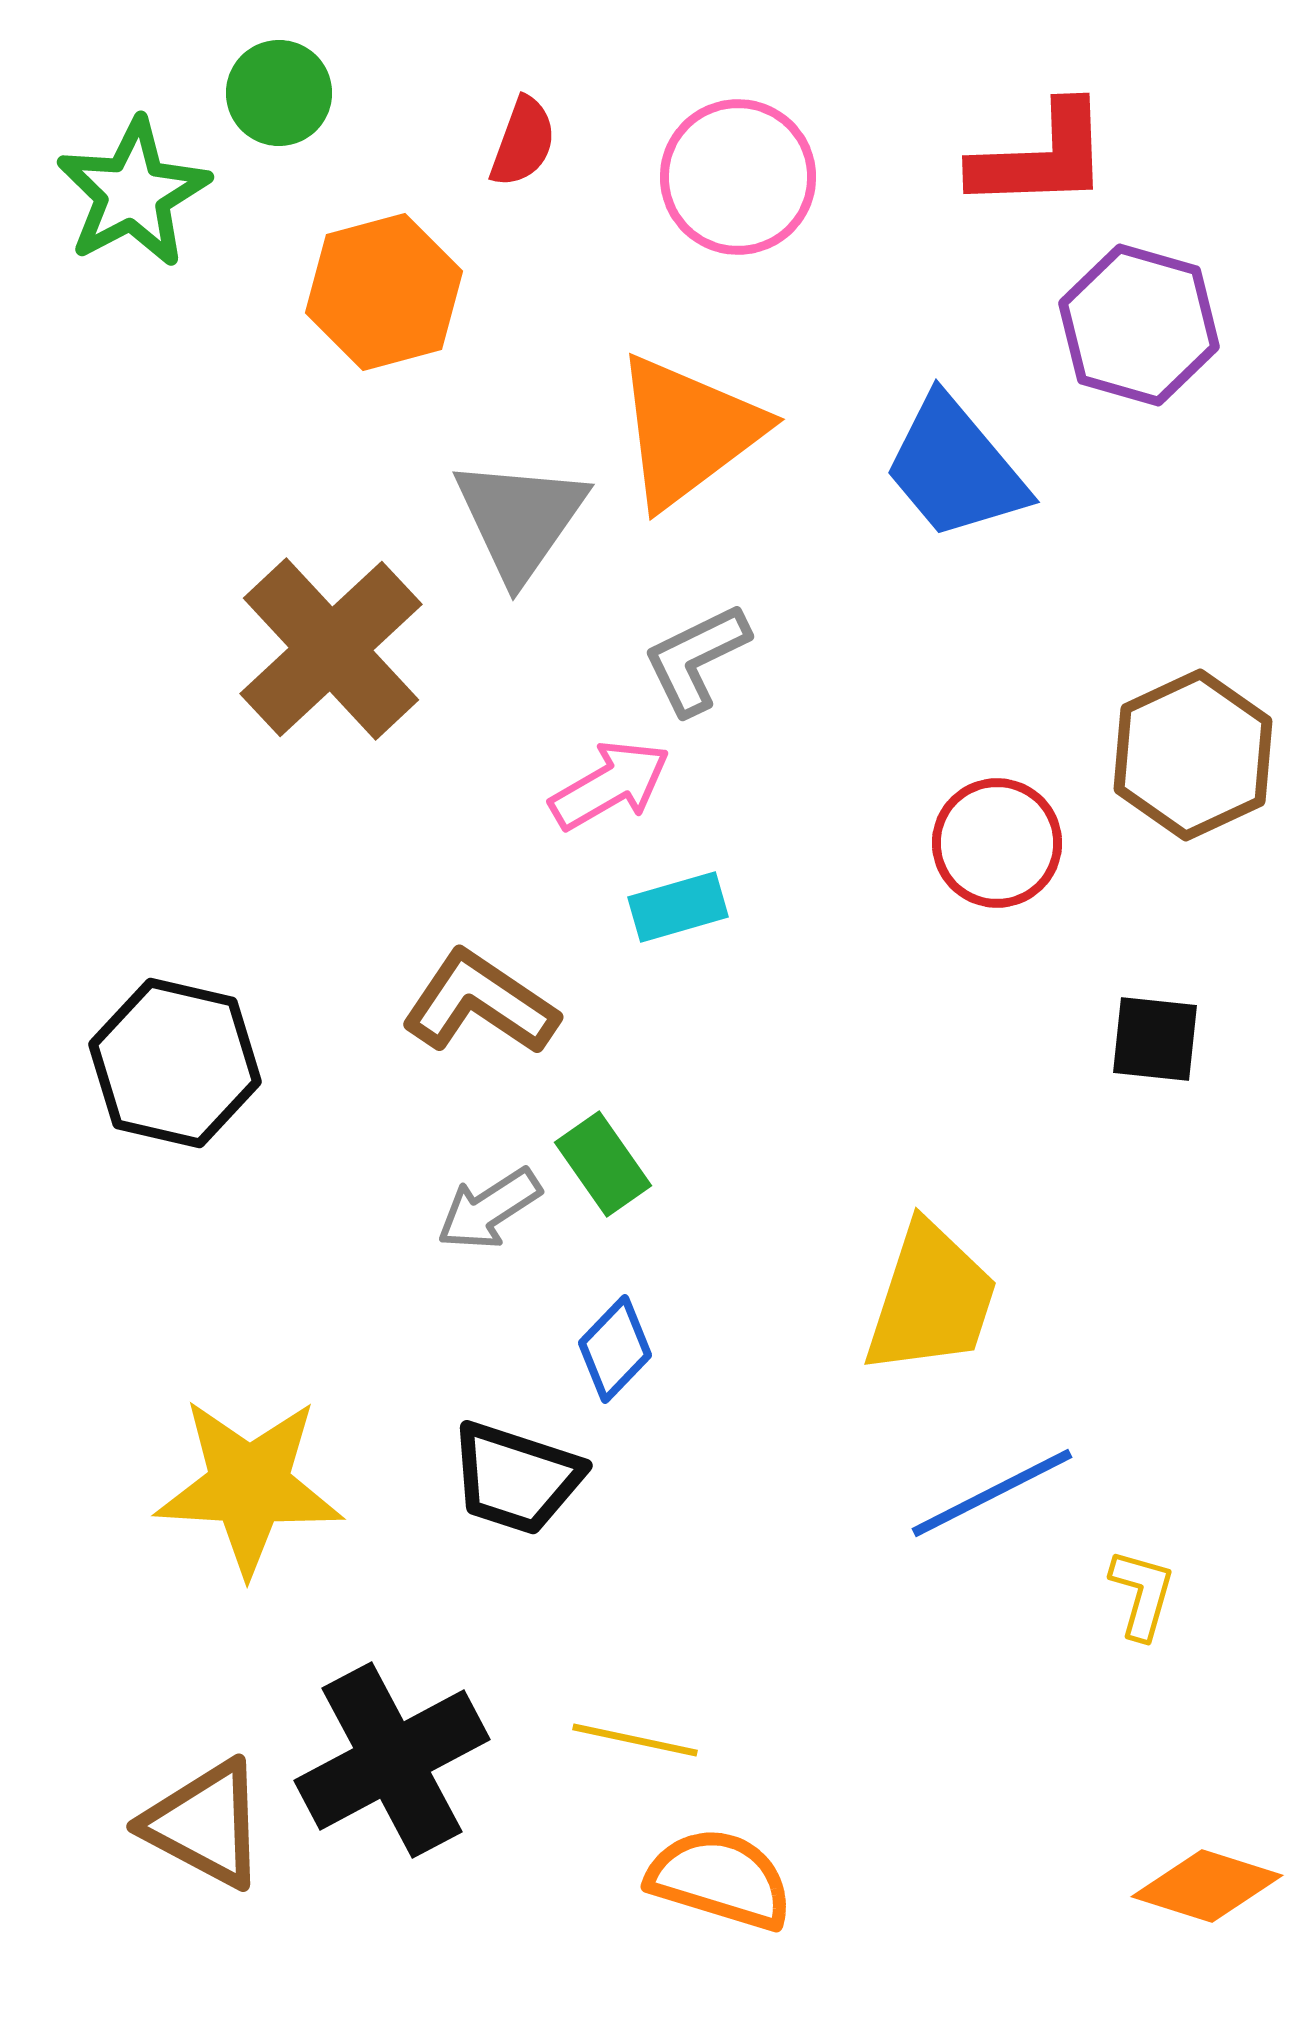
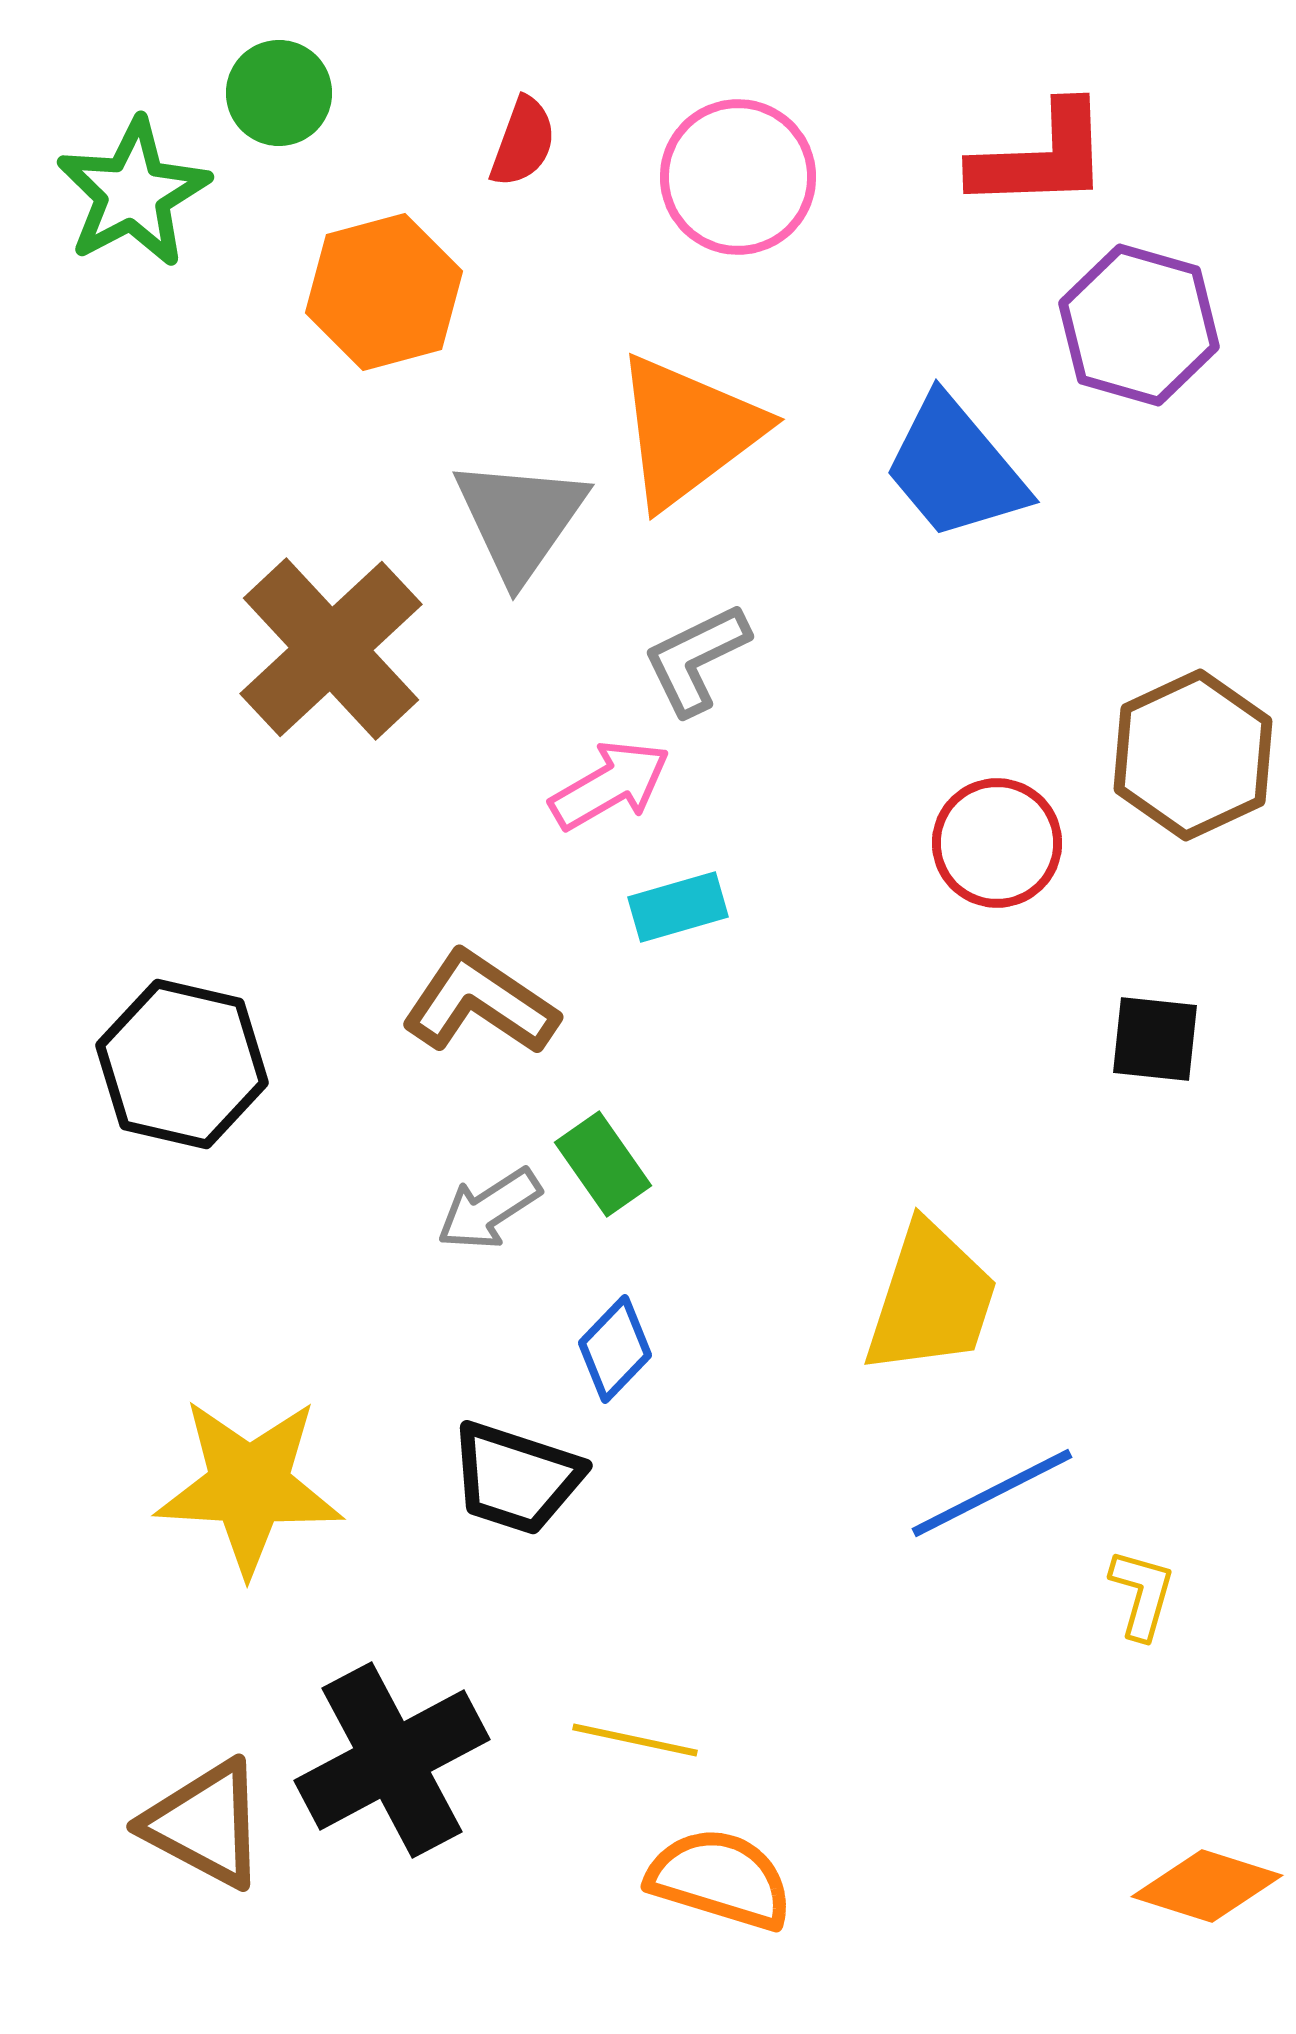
black hexagon: moved 7 px right, 1 px down
